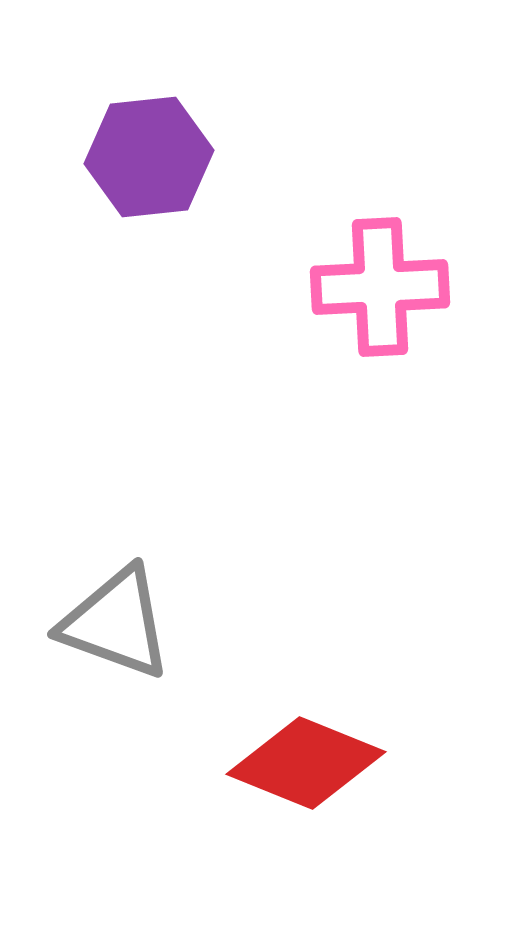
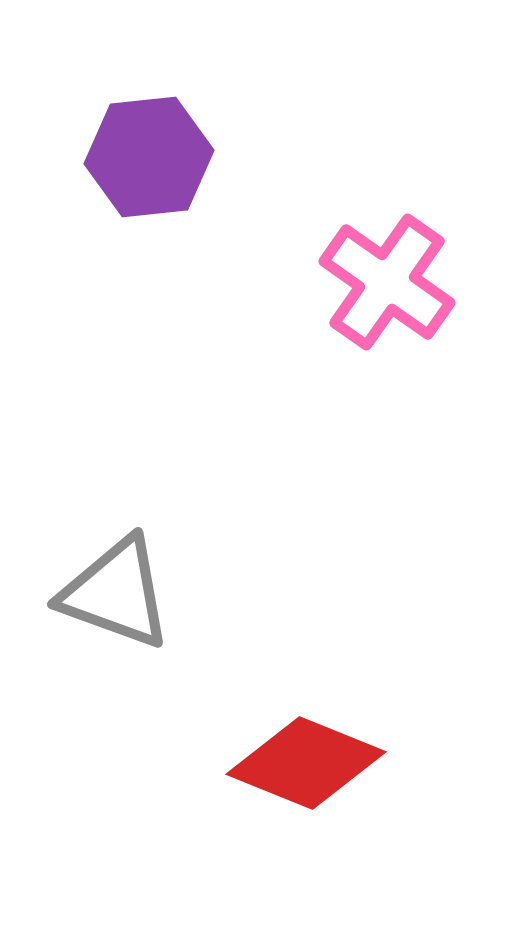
pink cross: moved 7 px right, 5 px up; rotated 38 degrees clockwise
gray triangle: moved 30 px up
